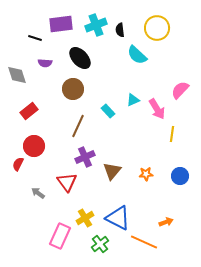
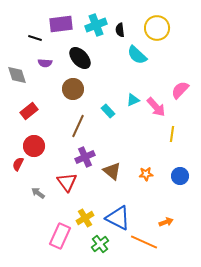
pink arrow: moved 1 px left, 2 px up; rotated 10 degrees counterclockwise
brown triangle: rotated 30 degrees counterclockwise
